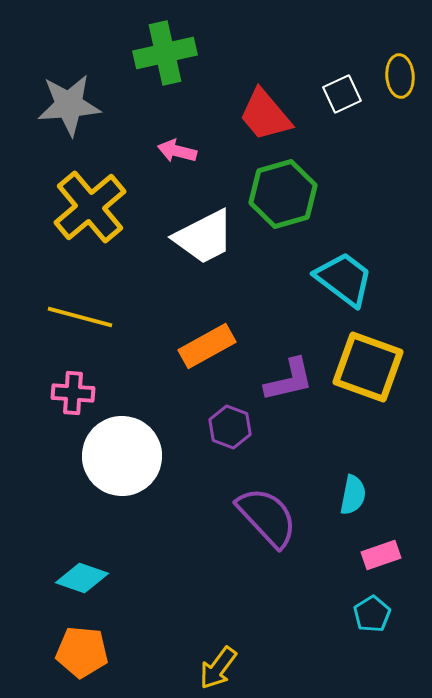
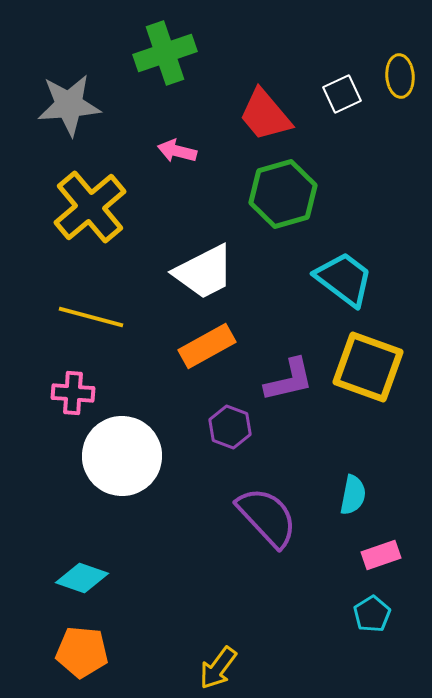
green cross: rotated 6 degrees counterclockwise
white trapezoid: moved 35 px down
yellow line: moved 11 px right
